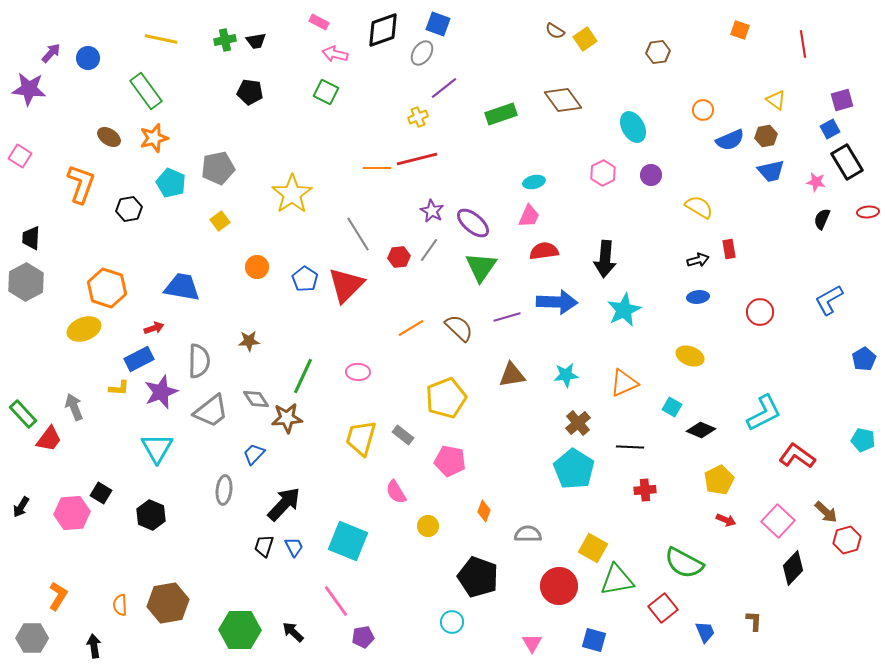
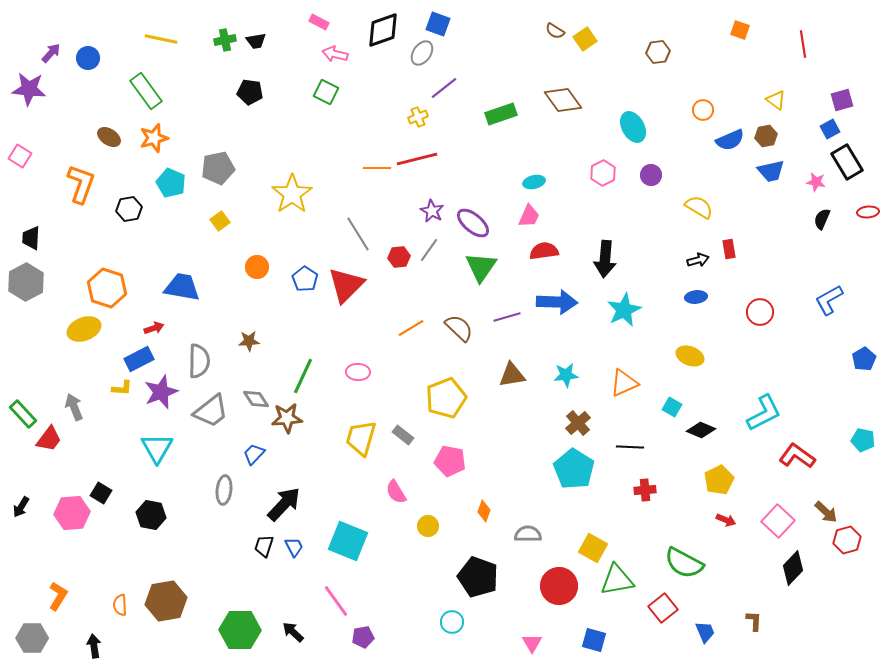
blue ellipse at (698, 297): moved 2 px left
yellow L-shape at (119, 388): moved 3 px right
black hexagon at (151, 515): rotated 12 degrees counterclockwise
brown hexagon at (168, 603): moved 2 px left, 2 px up
